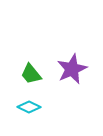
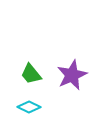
purple star: moved 6 px down
